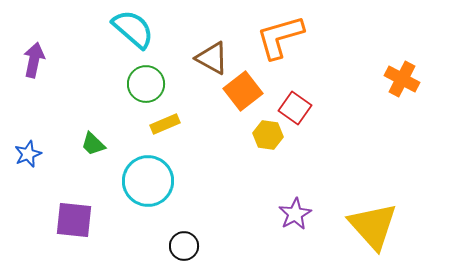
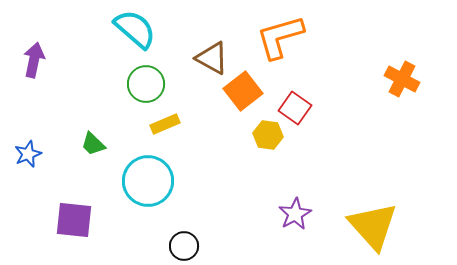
cyan semicircle: moved 2 px right
